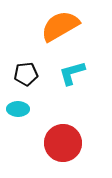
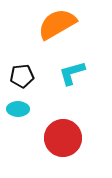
orange semicircle: moved 3 px left, 2 px up
black pentagon: moved 4 px left, 2 px down
red circle: moved 5 px up
